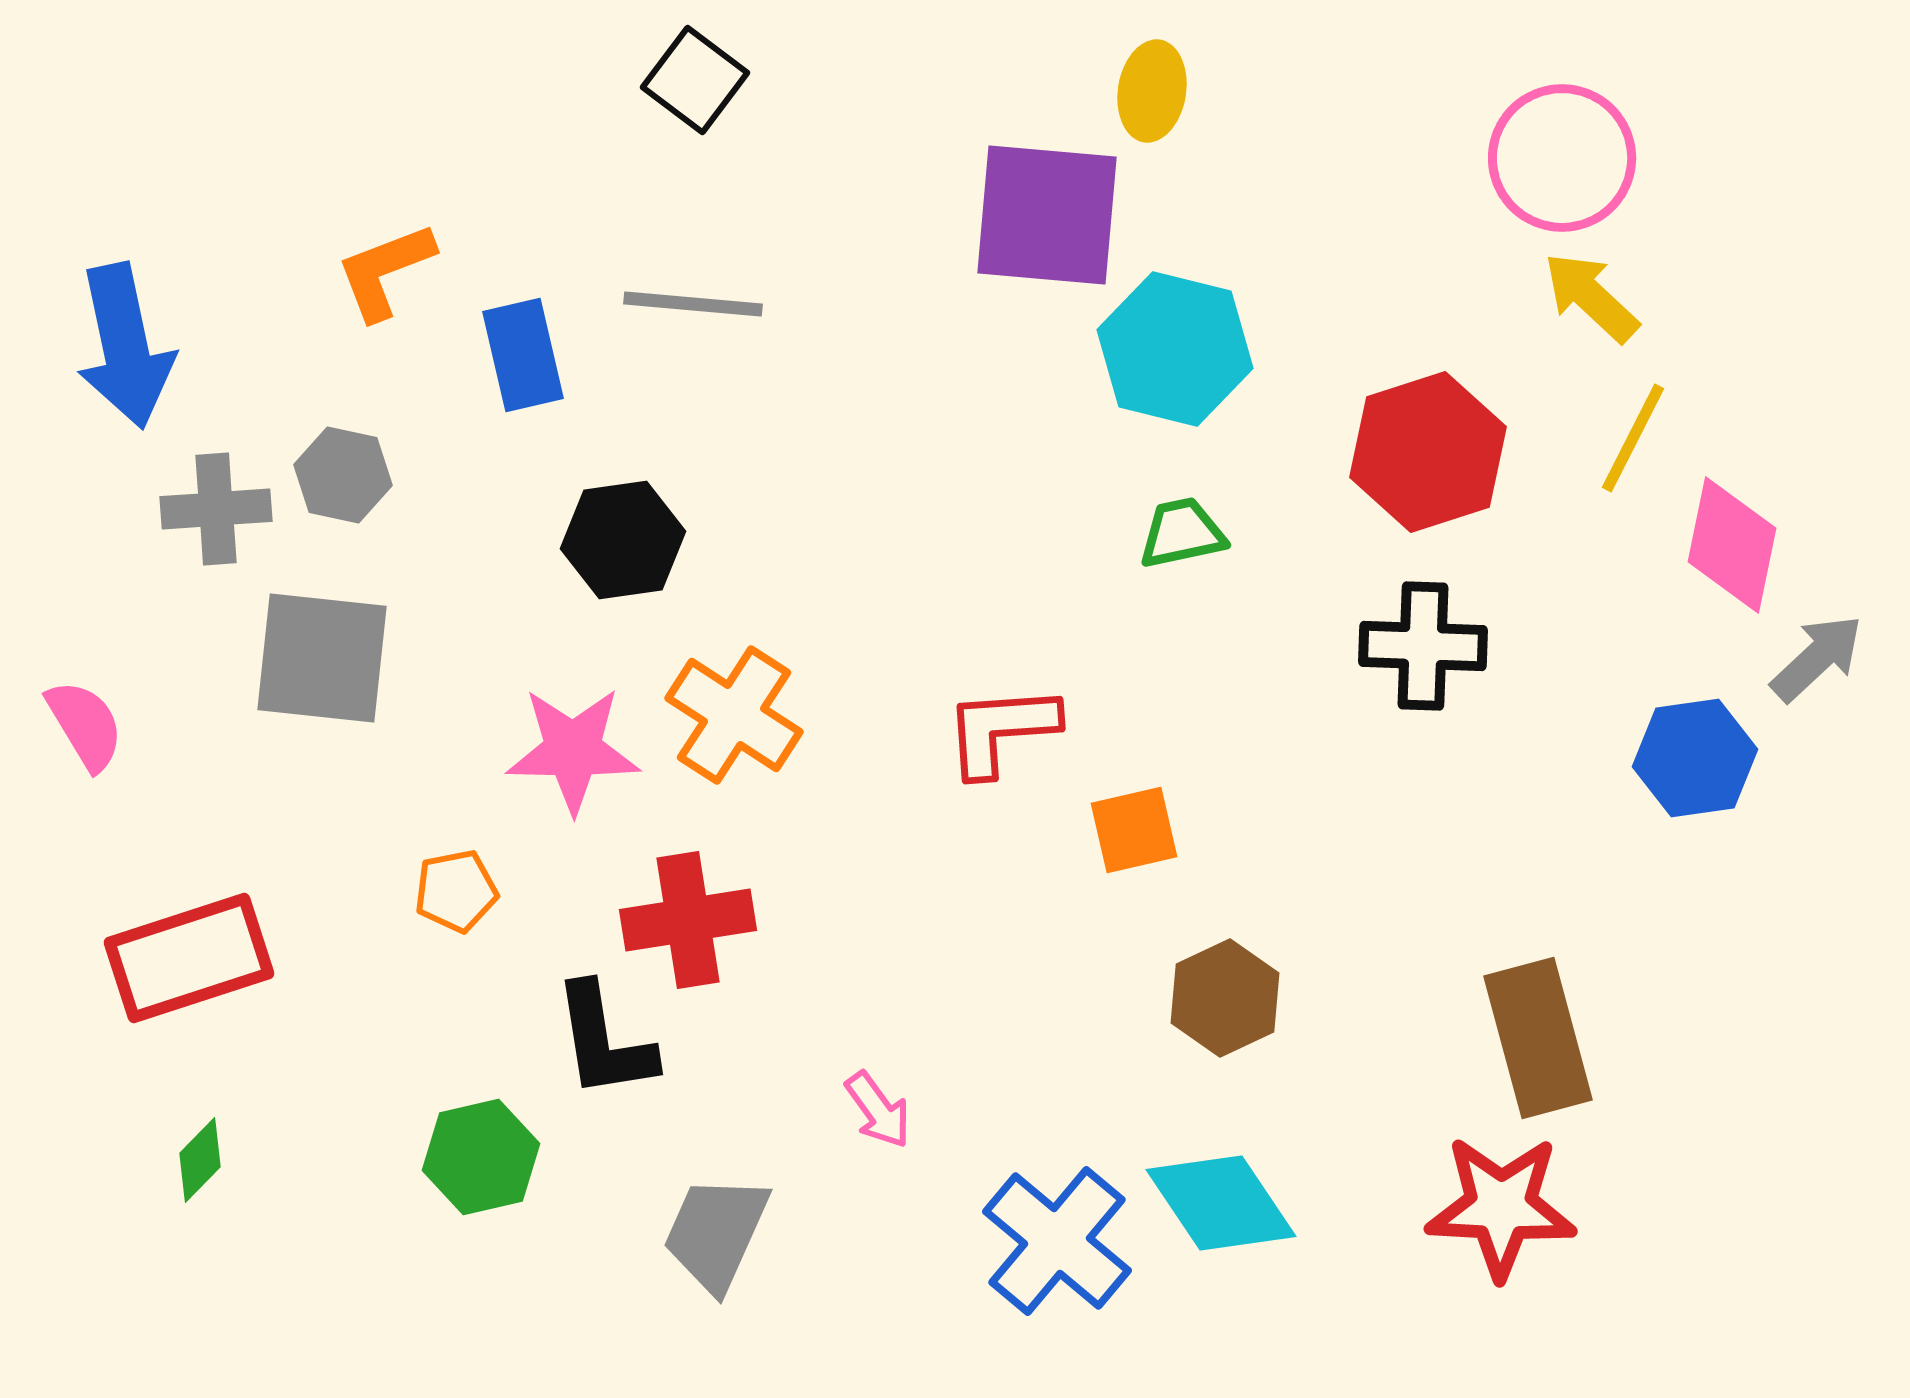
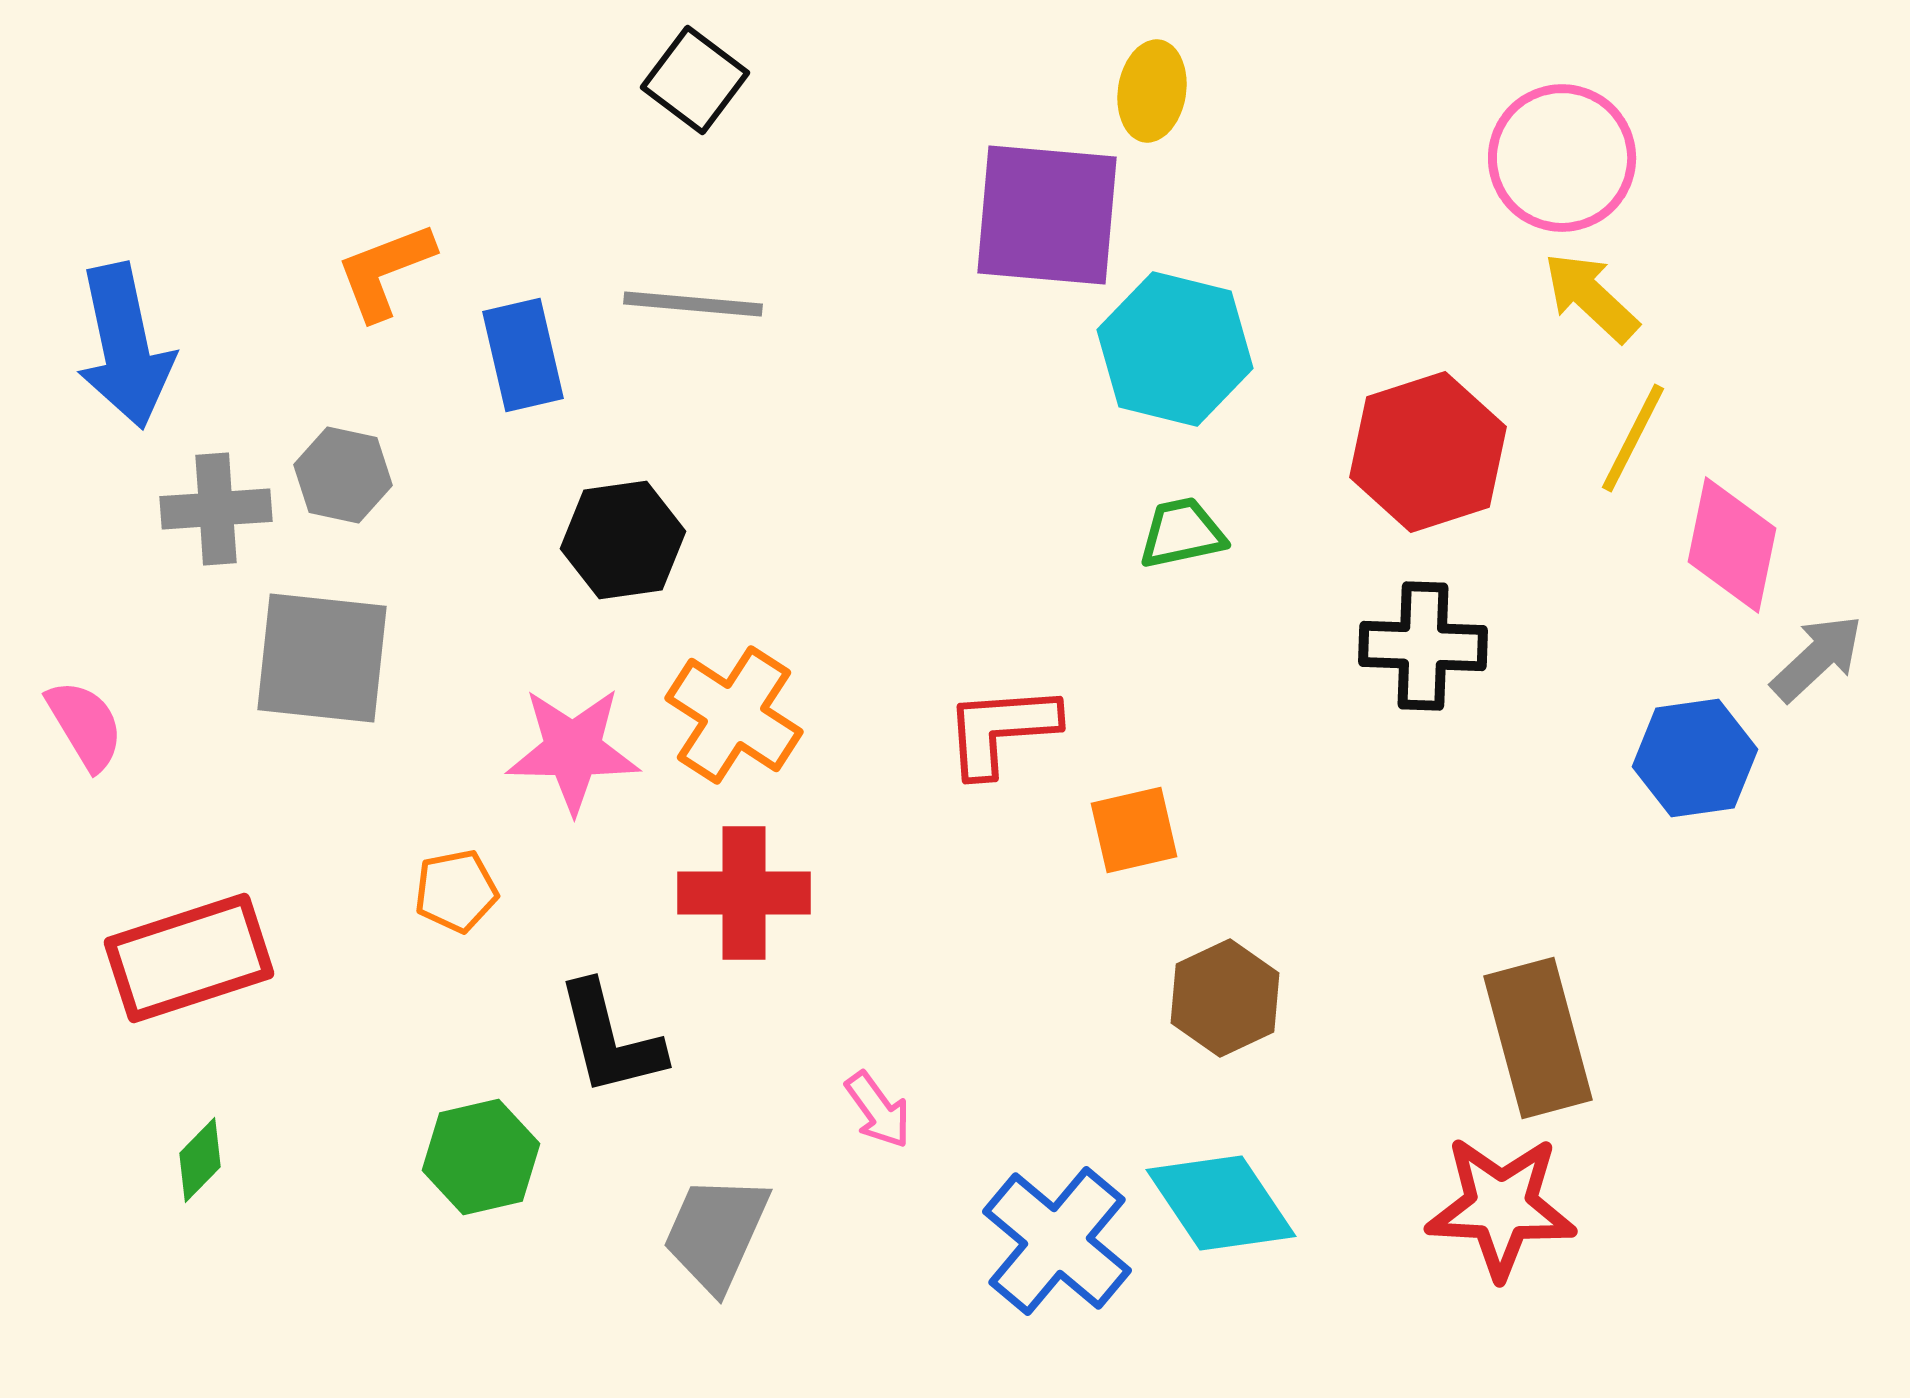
red cross: moved 56 px right, 27 px up; rotated 9 degrees clockwise
black L-shape: moved 6 px right, 2 px up; rotated 5 degrees counterclockwise
